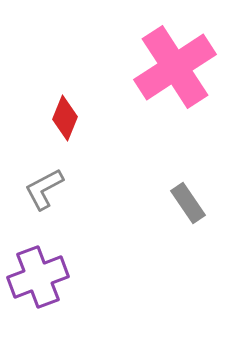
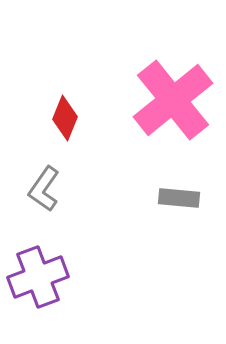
pink cross: moved 2 px left, 33 px down; rotated 6 degrees counterclockwise
gray L-shape: rotated 27 degrees counterclockwise
gray rectangle: moved 9 px left, 5 px up; rotated 51 degrees counterclockwise
